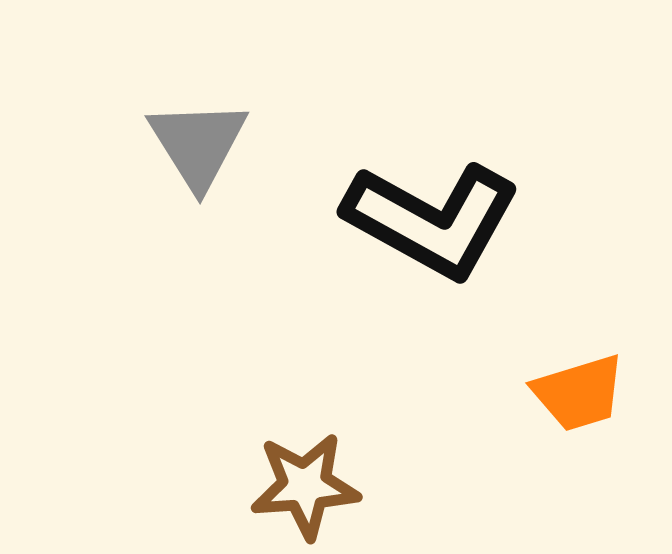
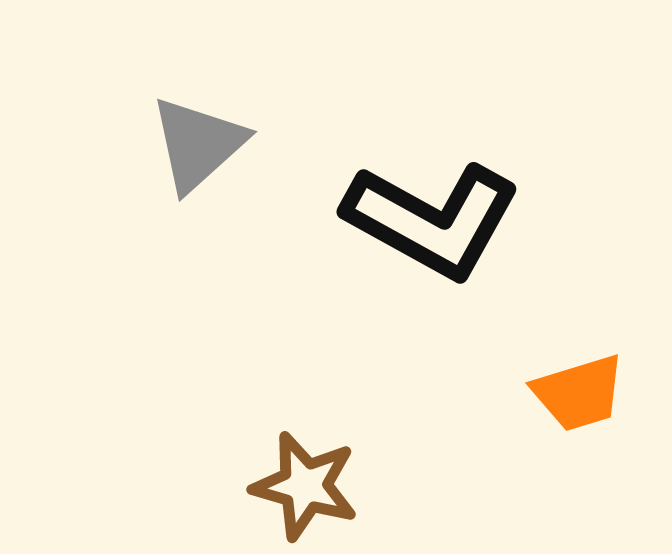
gray triangle: rotated 20 degrees clockwise
brown star: rotated 20 degrees clockwise
